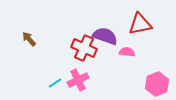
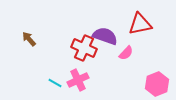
pink semicircle: moved 1 px left, 1 px down; rotated 126 degrees clockwise
cyan line: rotated 64 degrees clockwise
